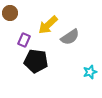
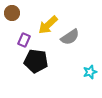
brown circle: moved 2 px right
